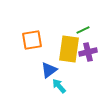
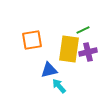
blue triangle: rotated 24 degrees clockwise
